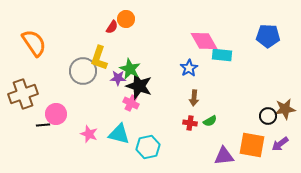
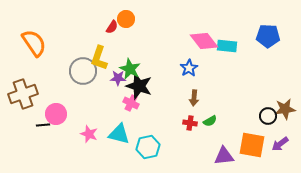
pink diamond: rotated 8 degrees counterclockwise
cyan rectangle: moved 5 px right, 9 px up
